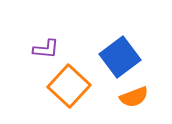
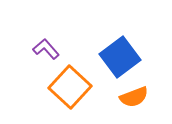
purple L-shape: rotated 136 degrees counterclockwise
orange square: moved 1 px right, 1 px down
